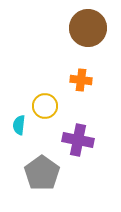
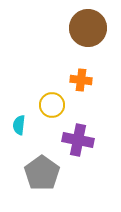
yellow circle: moved 7 px right, 1 px up
